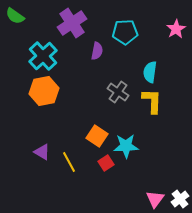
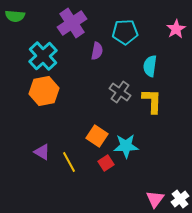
green semicircle: rotated 30 degrees counterclockwise
cyan semicircle: moved 6 px up
gray cross: moved 2 px right
